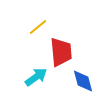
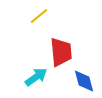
yellow line: moved 1 px right, 11 px up
blue diamond: moved 1 px right
